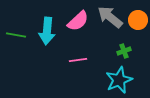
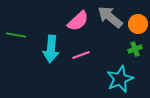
orange circle: moved 4 px down
cyan arrow: moved 4 px right, 18 px down
green cross: moved 11 px right, 2 px up
pink line: moved 3 px right, 5 px up; rotated 12 degrees counterclockwise
cyan star: moved 1 px right, 1 px up
